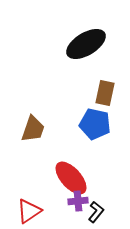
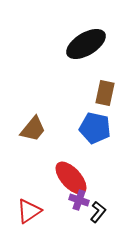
blue pentagon: moved 4 px down
brown trapezoid: rotated 20 degrees clockwise
purple cross: moved 1 px right, 1 px up; rotated 24 degrees clockwise
black L-shape: moved 2 px right
